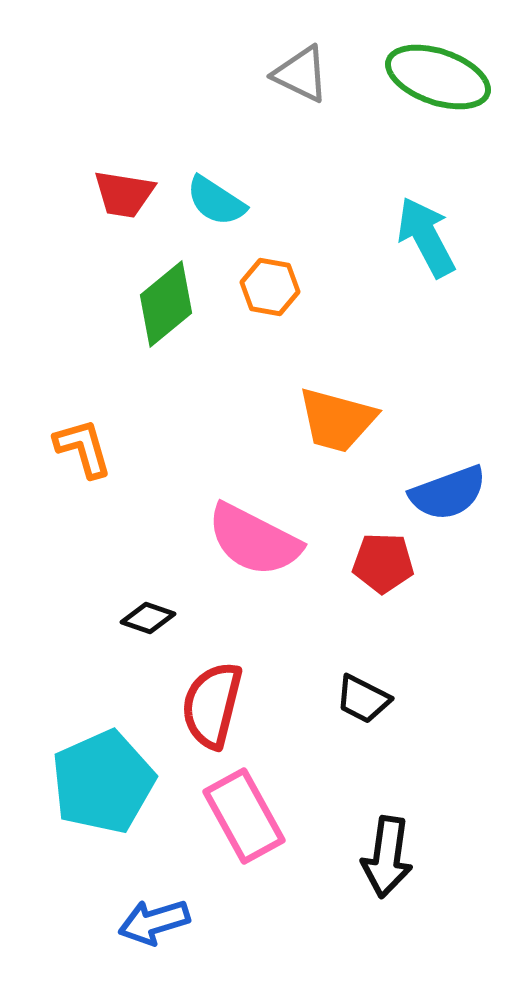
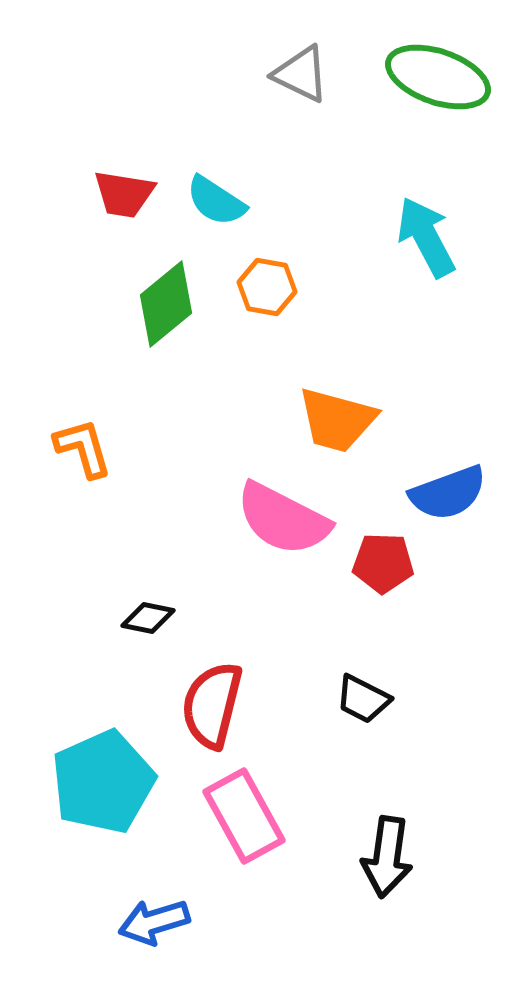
orange hexagon: moved 3 px left
pink semicircle: moved 29 px right, 21 px up
black diamond: rotated 8 degrees counterclockwise
